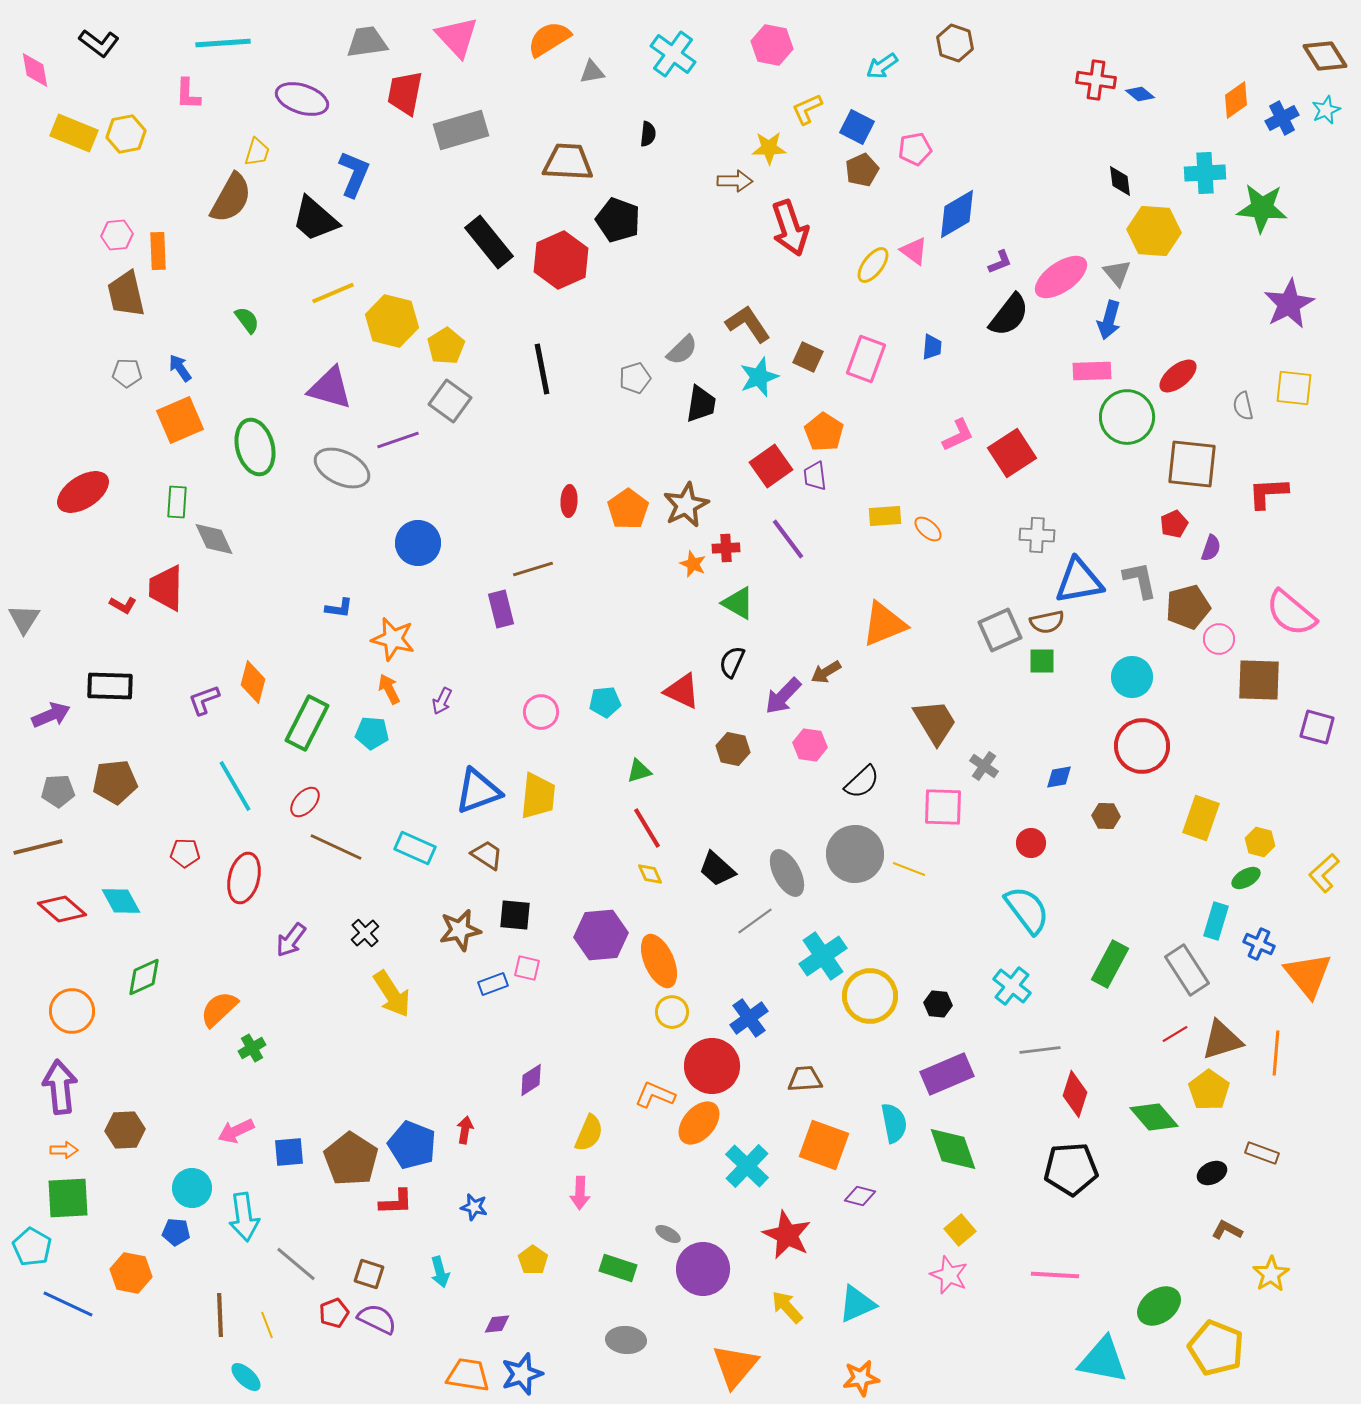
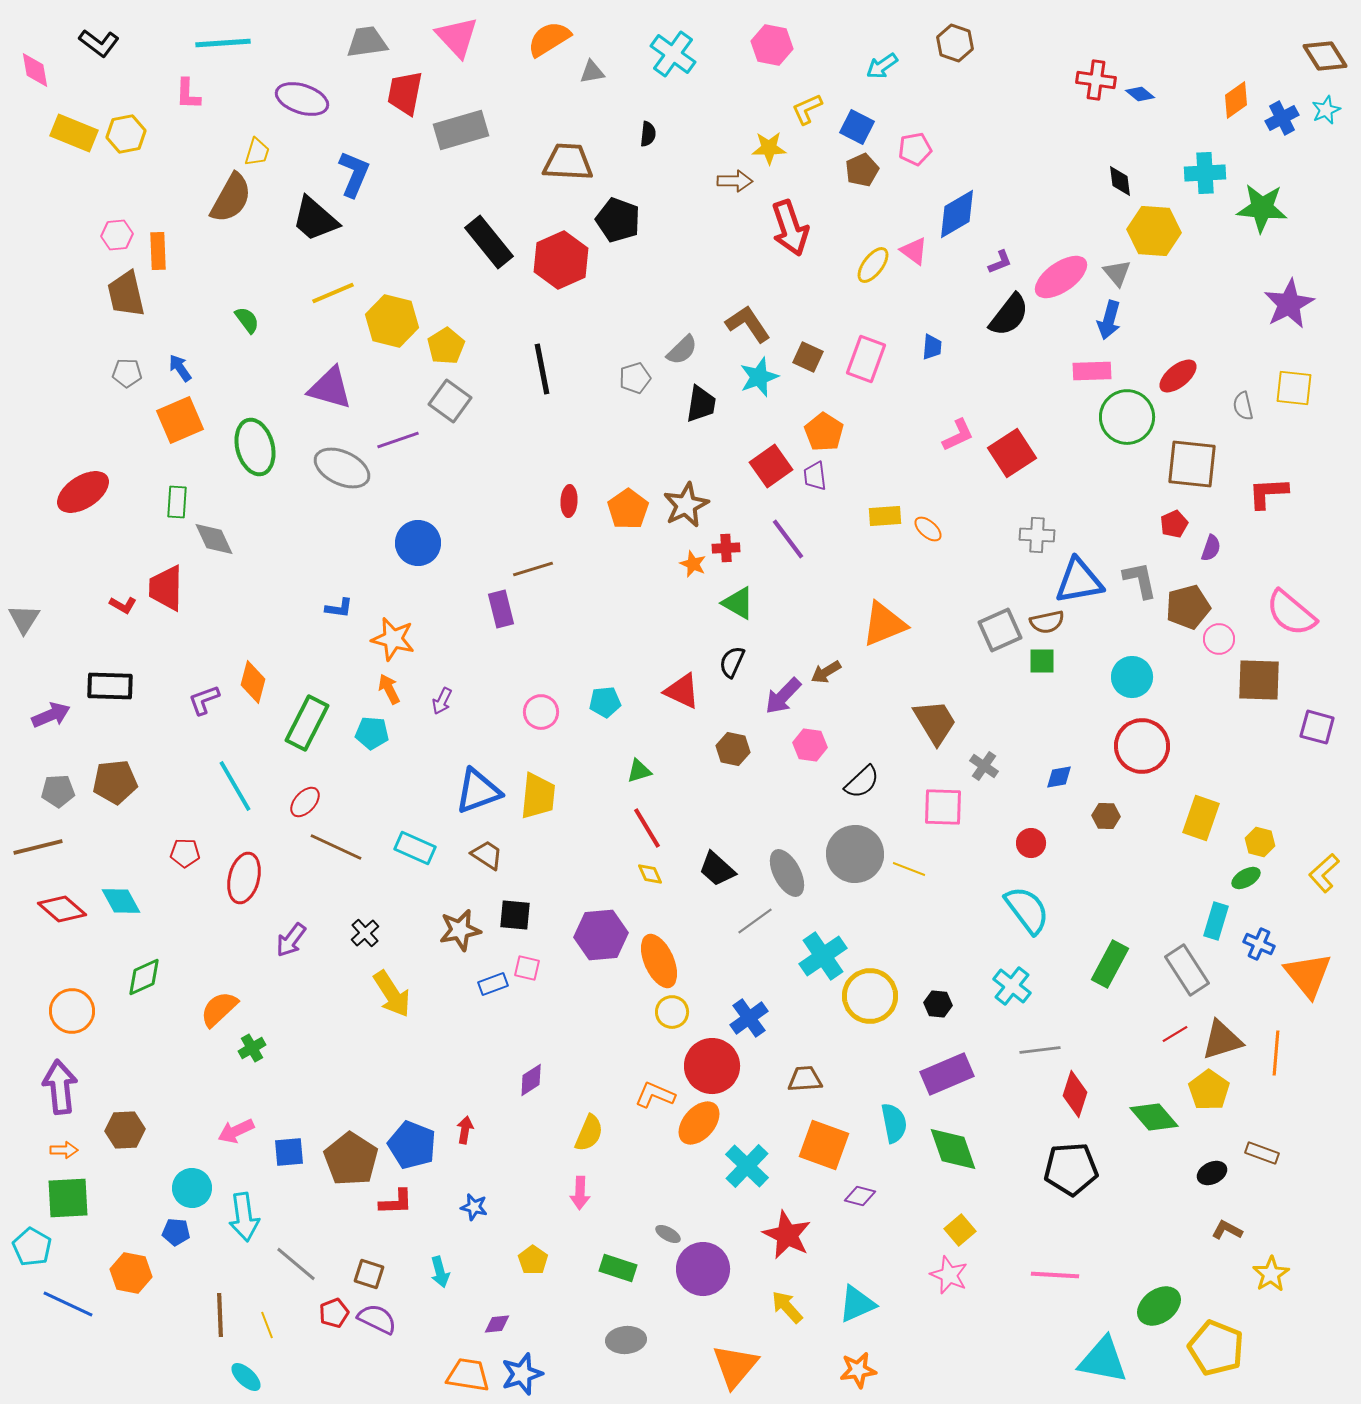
gray ellipse at (626, 1340): rotated 9 degrees counterclockwise
orange star at (861, 1378): moved 3 px left, 8 px up
